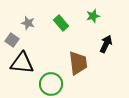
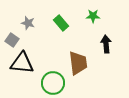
green star: rotated 16 degrees clockwise
black arrow: rotated 30 degrees counterclockwise
green circle: moved 2 px right, 1 px up
